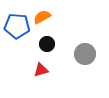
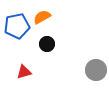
blue pentagon: rotated 15 degrees counterclockwise
gray circle: moved 11 px right, 16 px down
red triangle: moved 17 px left, 2 px down
